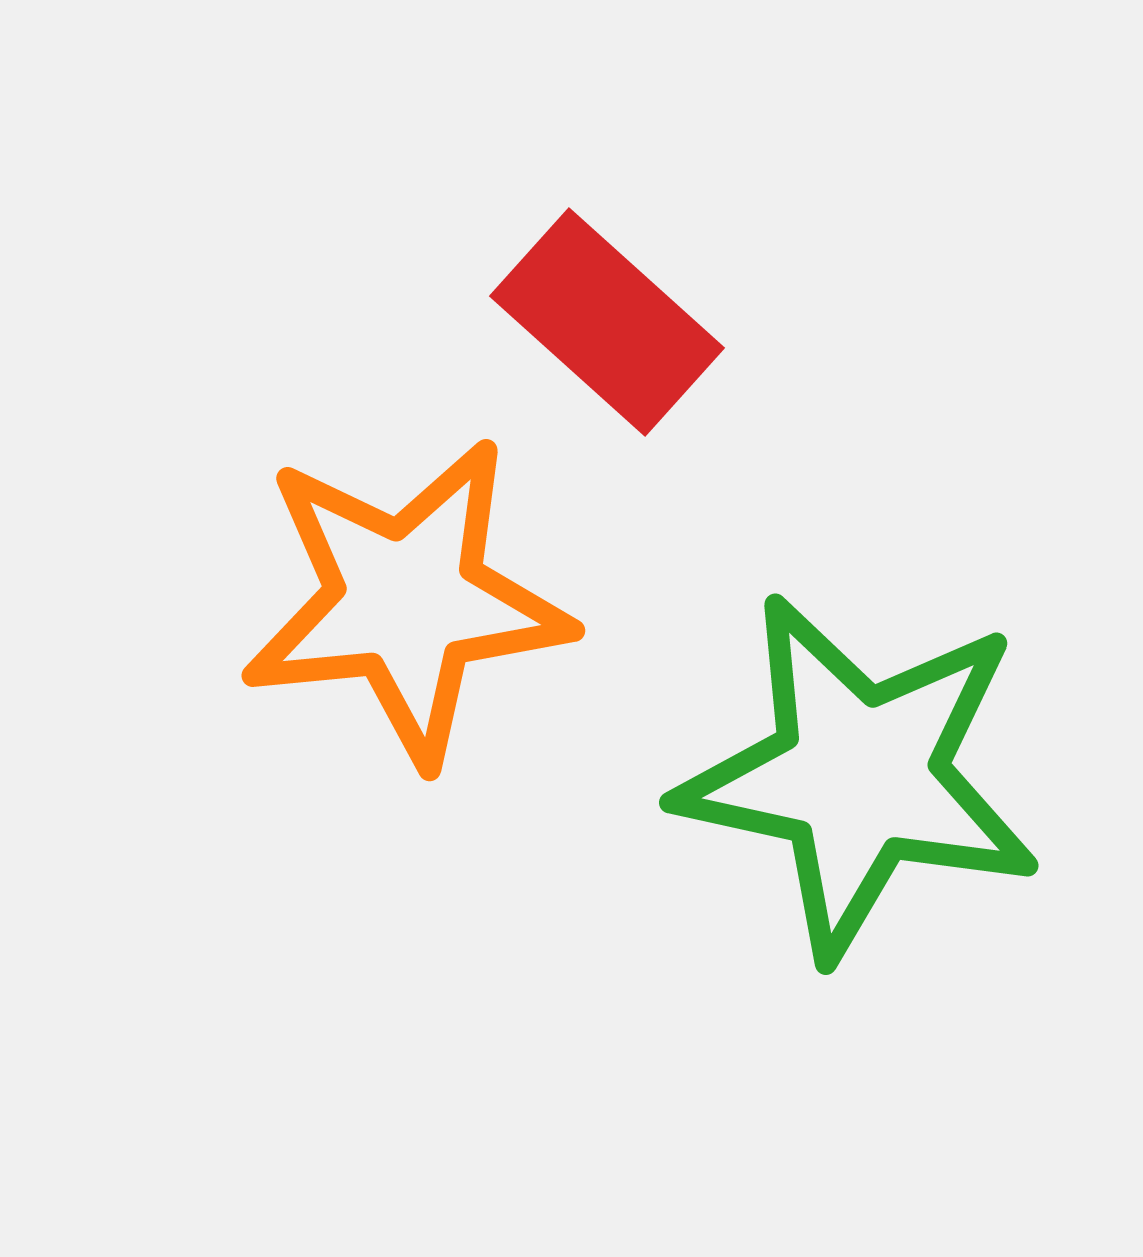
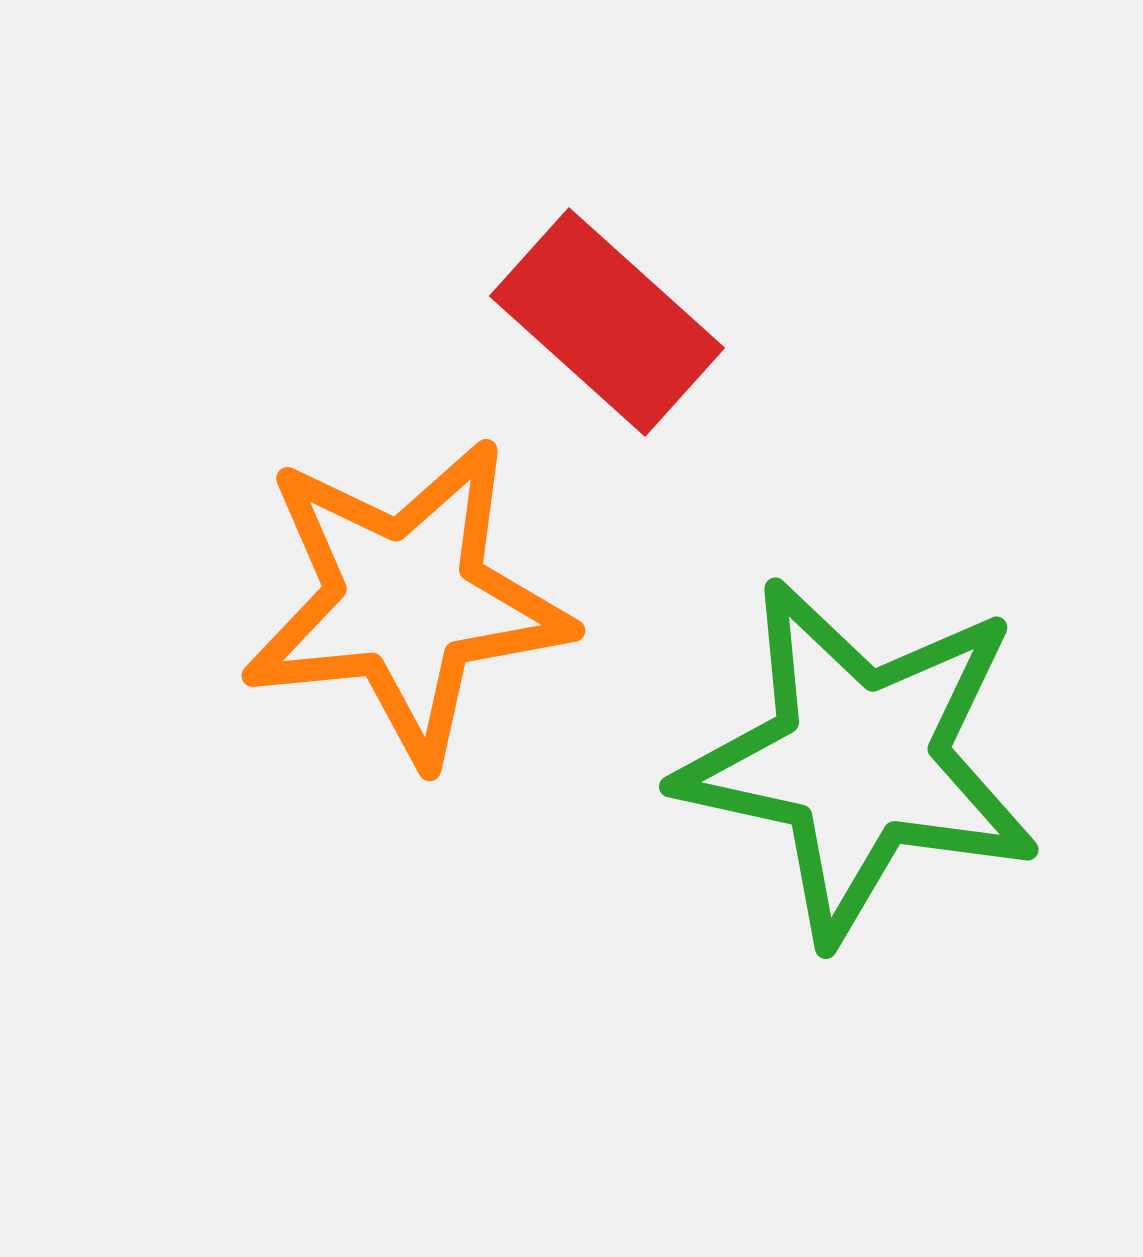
green star: moved 16 px up
